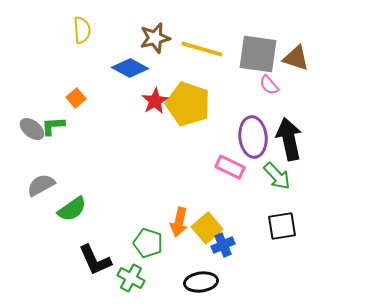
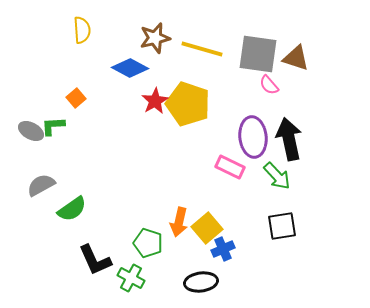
gray ellipse: moved 1 px left, 2 px down; rotated 10 degrees counterclockwise
blue cross: moved 4 px down
